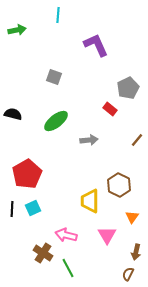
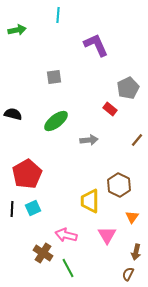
gray square: rotated 28 degrees counterclockwise
